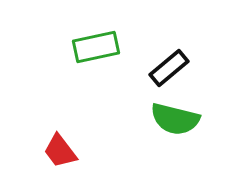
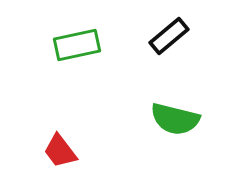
green rectangle: moved 19 px left, 2 px up
black rectangle: moved 32 px up
